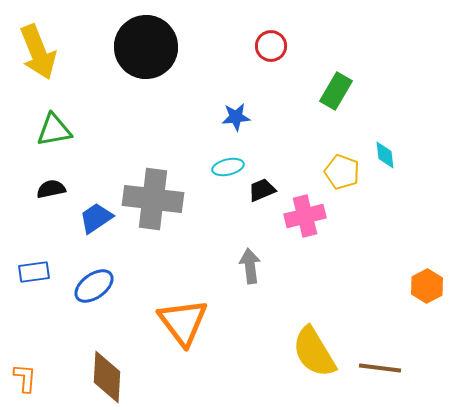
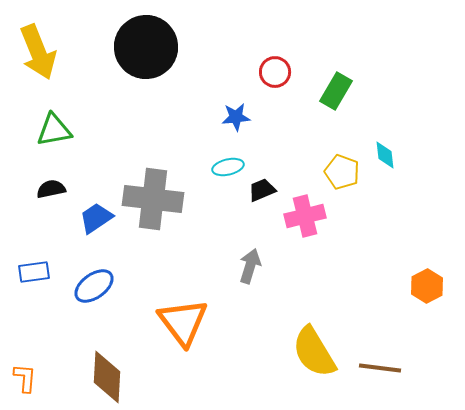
red circle: moved 4 px right, 26 px down
gray arrow: rotated 24 degrees clockwise
